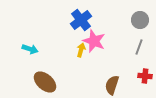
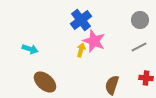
gray line: rotated 42 degrees clockwise
red cross: moved 1 px right, 2 px down
